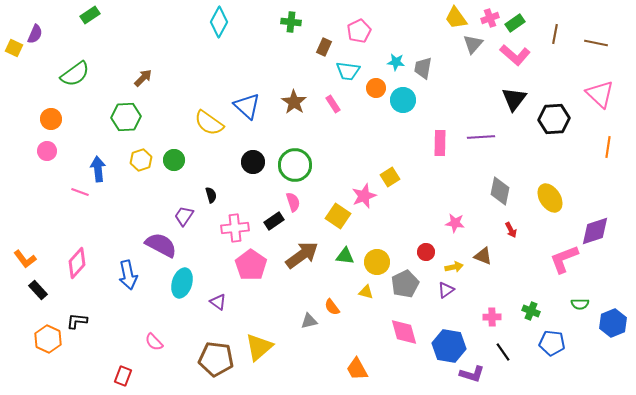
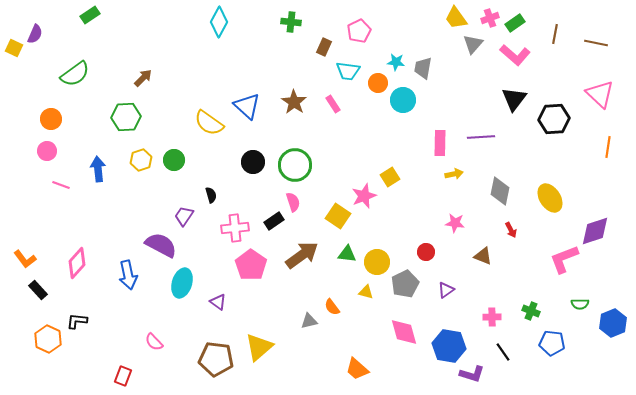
orange circle at (376, 88): moved 2 px right, 5 px up
pink line at (80, 192): moved 19 px left, 7 px up
green triangle at (345, 256): moved 2 px right, 2 px up
yellow arrow at (454, 267): moved 93 px up
orange trapezoid at (357, 369): rotated 20 degrees counterclockwise
